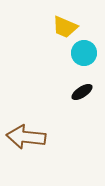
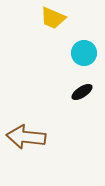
yellow trapezoid: moved 12 px left, 9 px up
